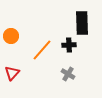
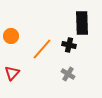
black cross: rotated 16 degrees clockwise
orange line: moved 1 px up
